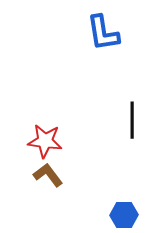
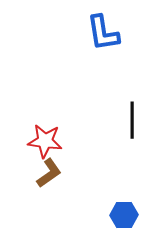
brown L-shape: moved 1 px right, 2 px up; rotated 92 degrees clockwise
